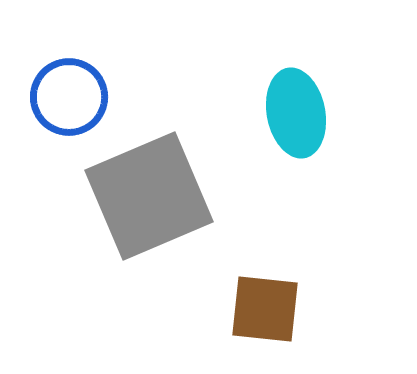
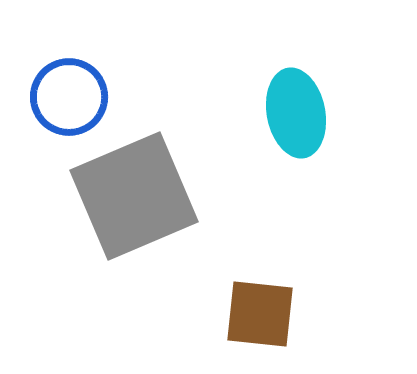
gray square: moved 15 px left
brown square: moved 5 px left, 5 px down
